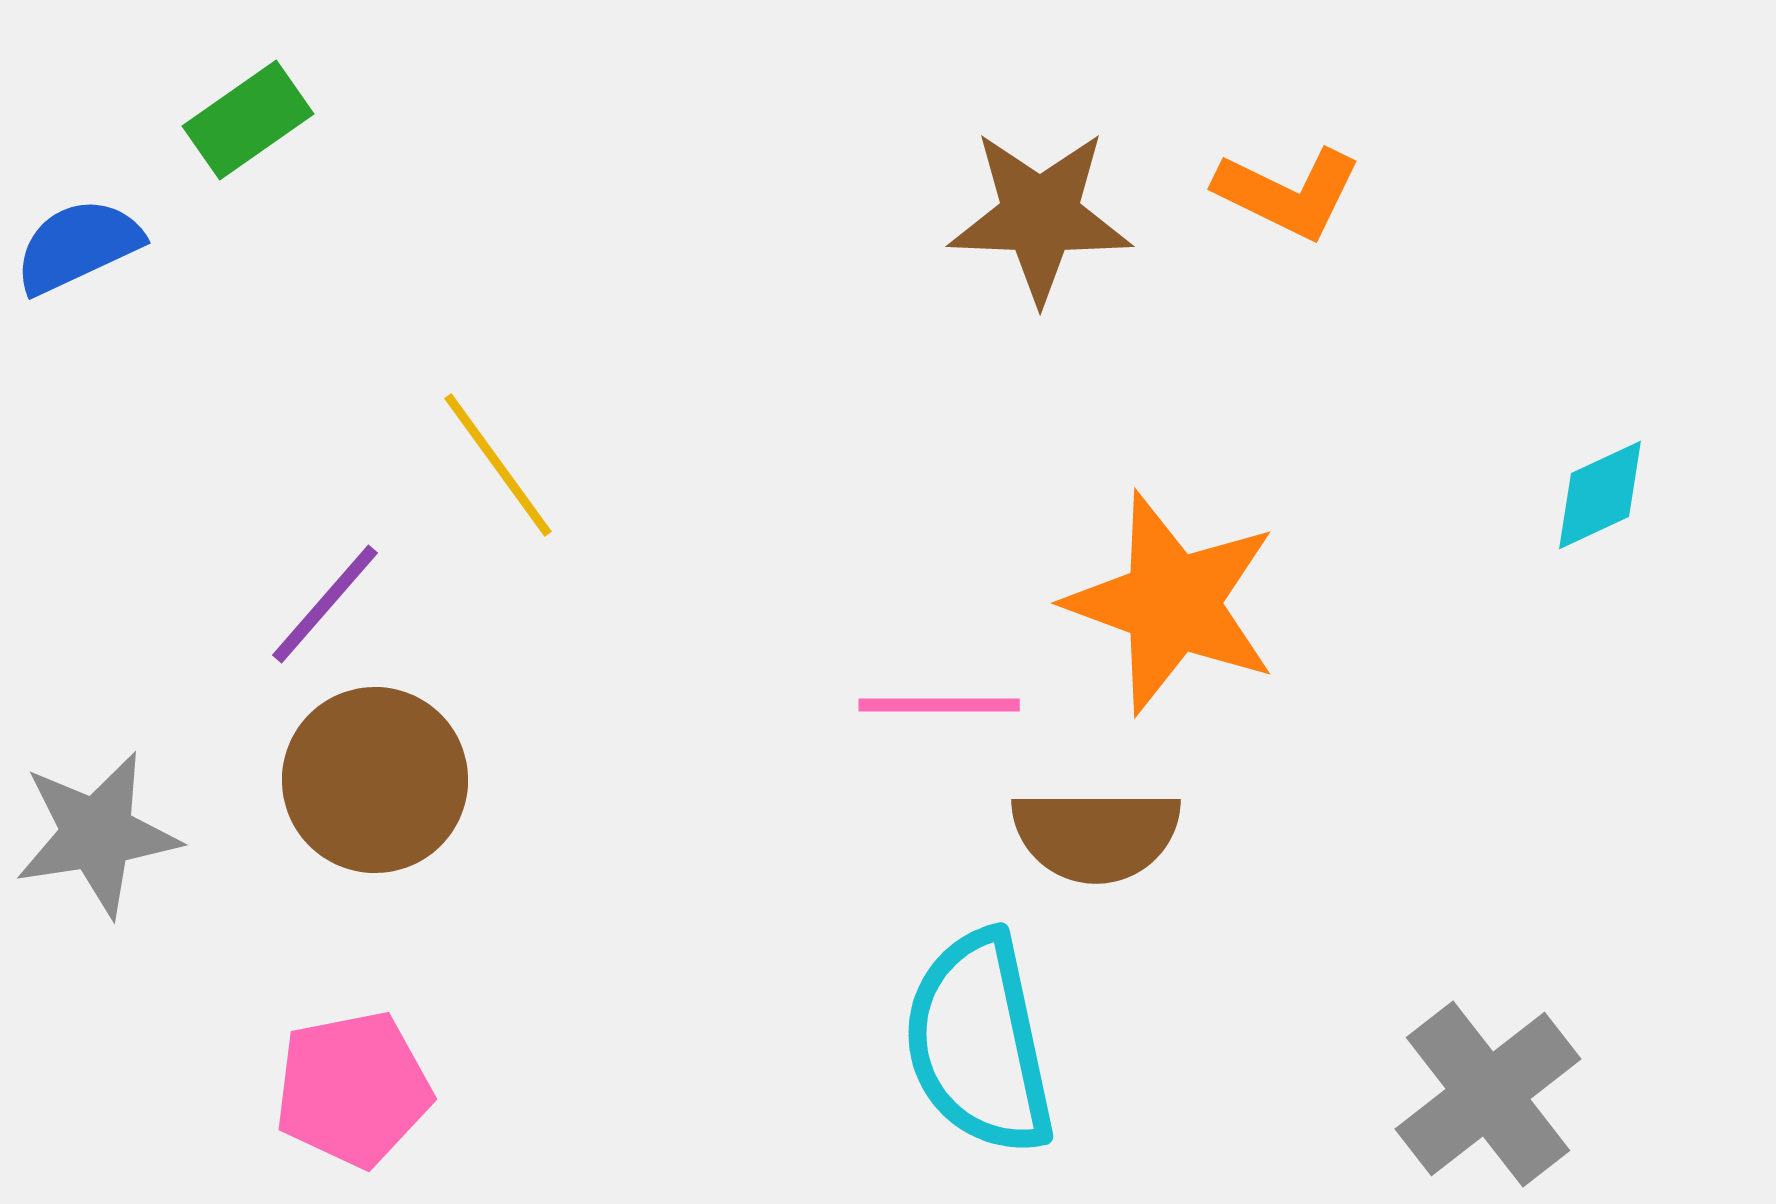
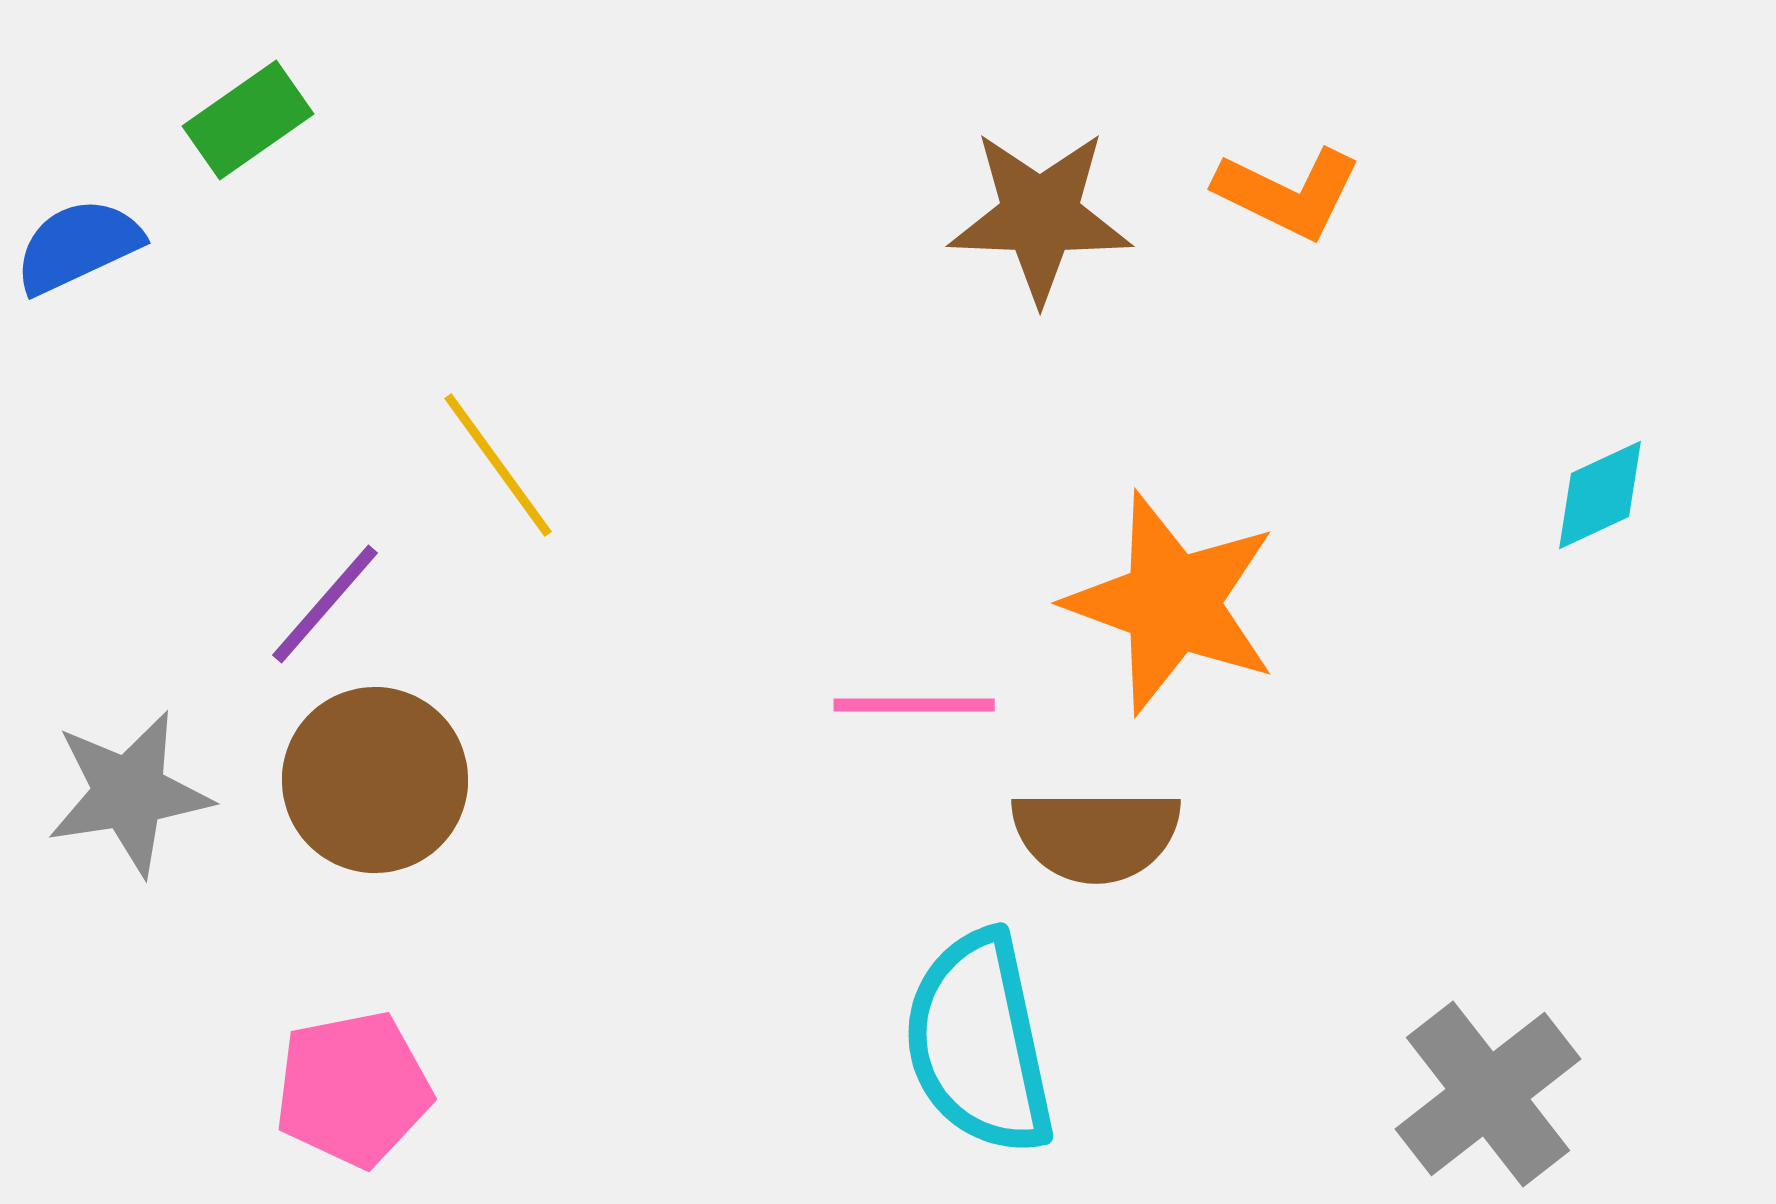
pink line: moved 25 px left
gray star: moved 32 px right, 41 px up
